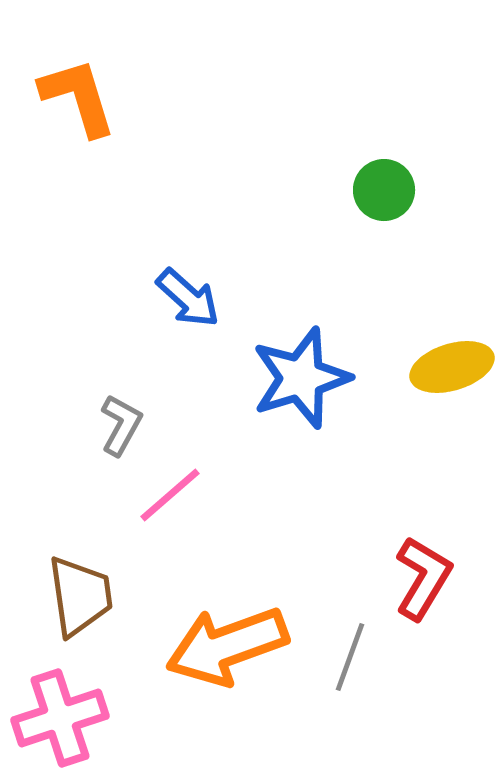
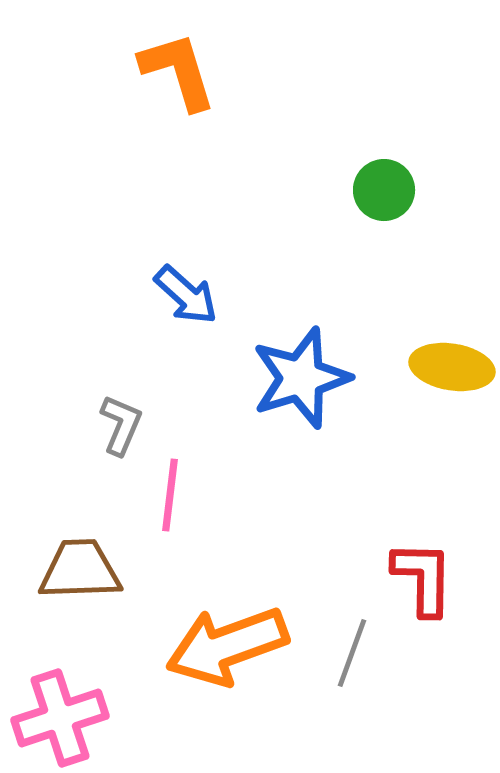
orange L-shape: moved 100 px right, 26 px up
blue arrow: moved 2 px left, 3 px up
yellow ellipse: rotated 26 degrees clockwise
gray L-shape: rotated 6 degrees counterclockwise
pink line: rotated 42 degrees counterclockwise
red L-shape: rotated 30 degrees counterclockwise
brown trapezoid: moved 26 px up; rotated 84 degrees counterclockwise
gray line: moved 2 px right, 4 px up
